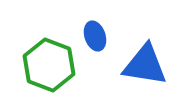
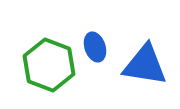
blue ellipse: moved 11 px down
